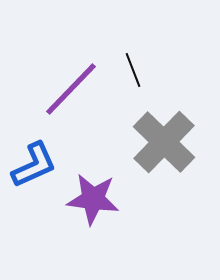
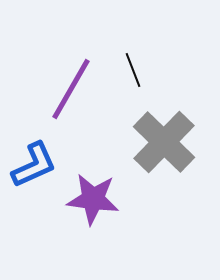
purple line: rotated 14 degrees counterclockwise
